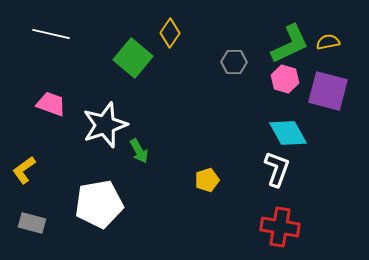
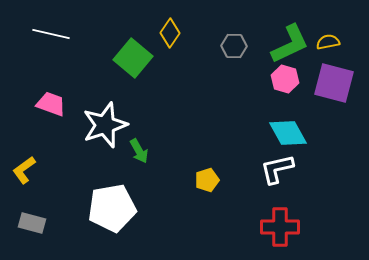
gray hexagon: moved 16 px up
purple square: moved 6 px right, 8 px up
white L-shape: rotated 123 degrees counterclockwise
white pentagon: moved 13 px right, 4 px down
red cross: rotated 9 degrees counterclockwise
